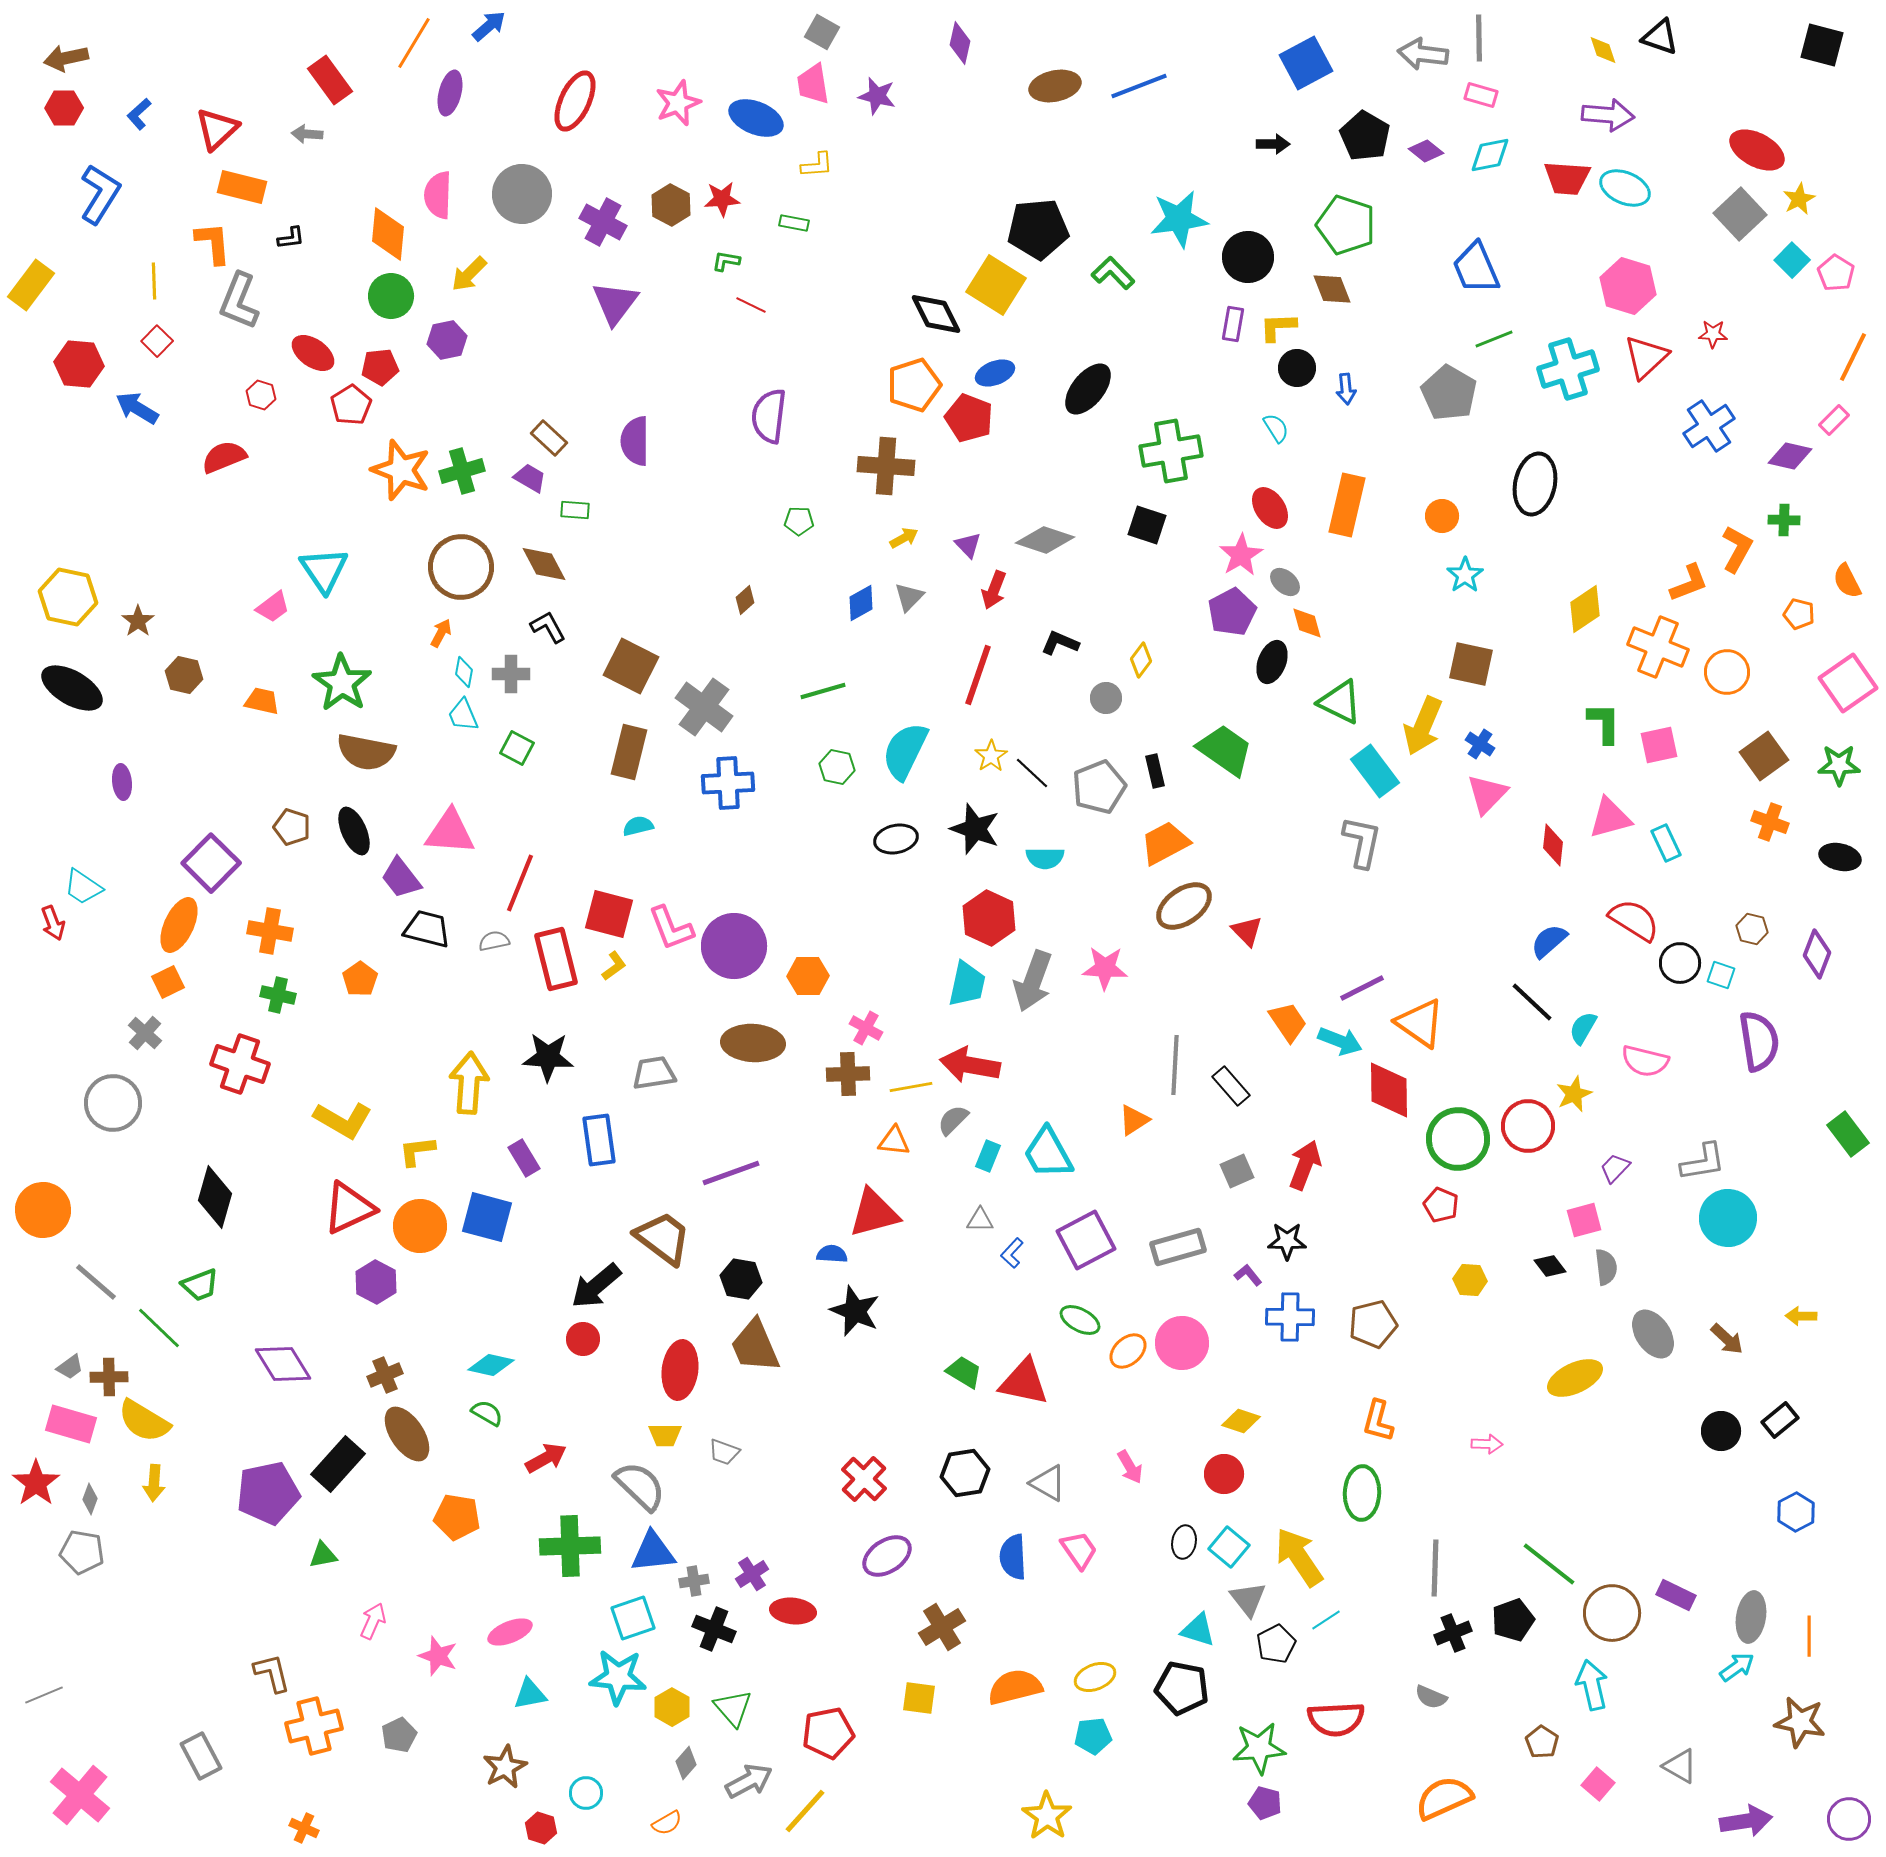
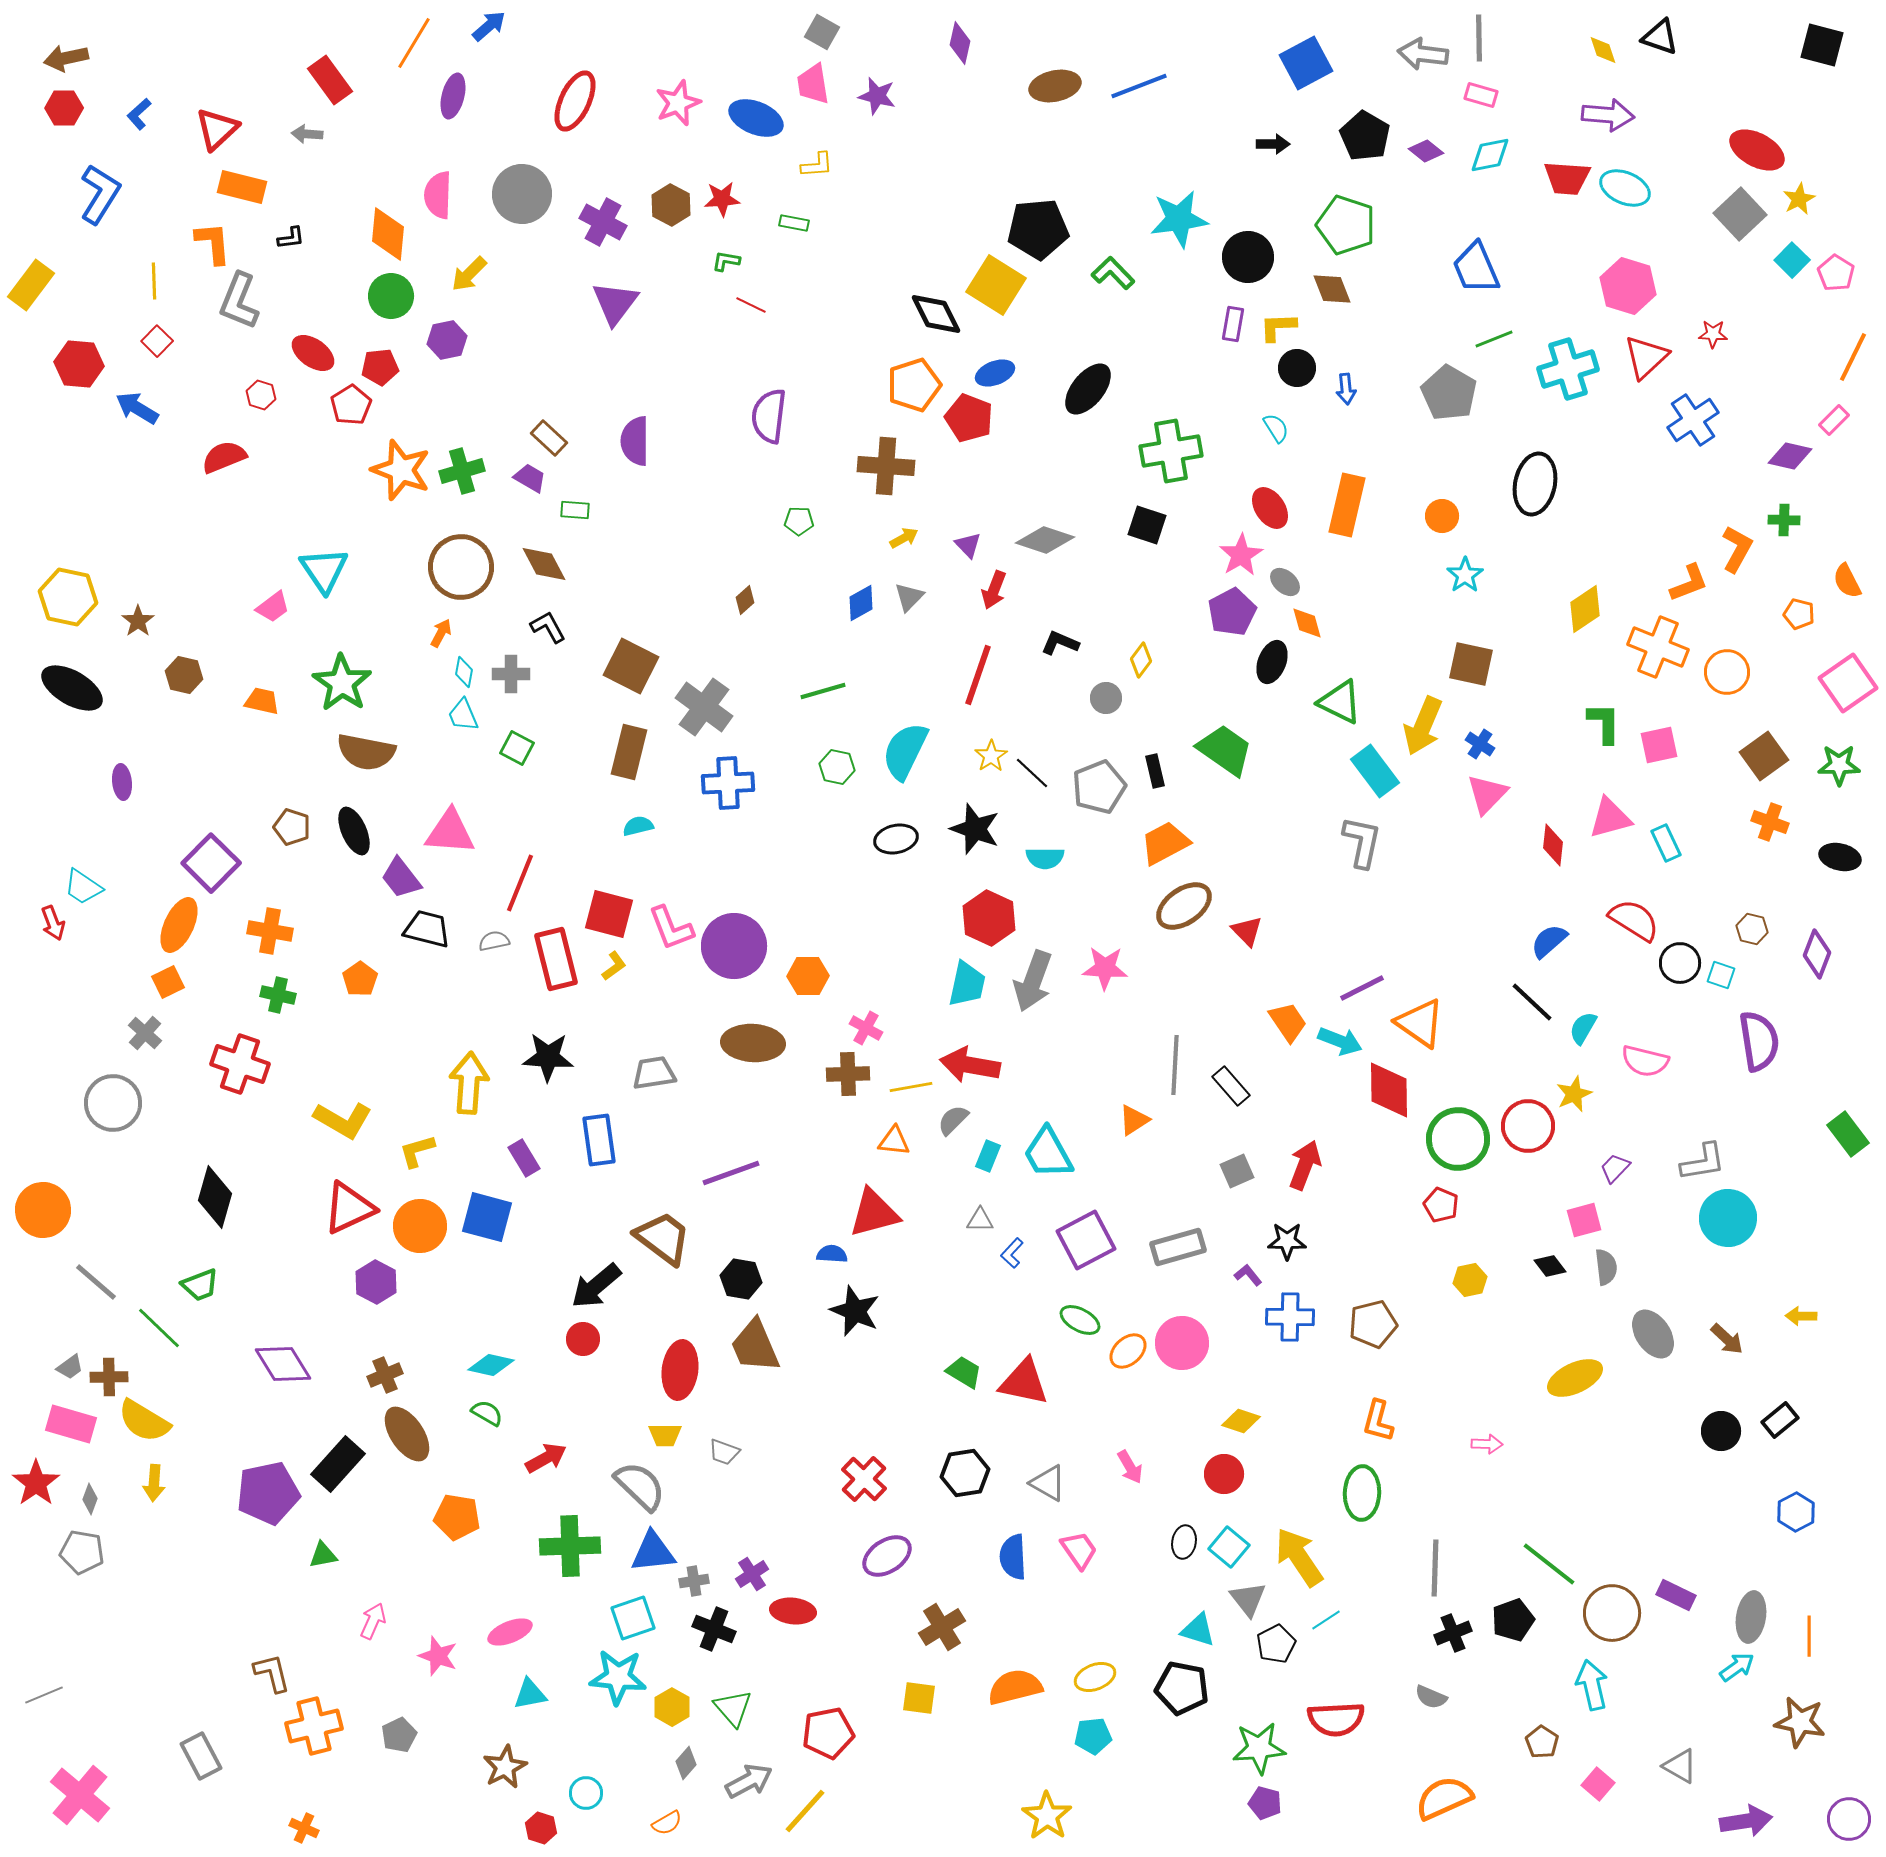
purple ellipse at (450, 93): moved 3 px right, 3 px down
blue cross at (1709, 426): moved 16 px left, 6 px up
yellow L-shape at (417, 1151): rotated 9 degrees counterclockwise
yellow hexagon at (1470, 1280): rotated 16 degrees counterclockwise
